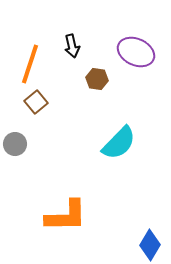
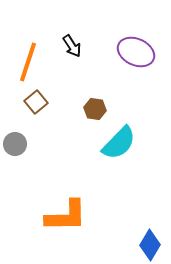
black arrow: rotated 20 degrees counterclockwise
orange line: moved 2 px left, 2 px up
brown hexagon: moved 2 px left, 30 px down
